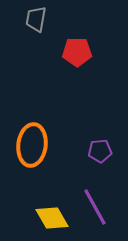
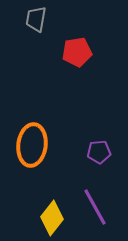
red pentagon: rotated 8 degrees counterclockwise
purple pentagon: moved 1 px left, 1 px down
yellow diamond: rotated 68 degrees clockwise
